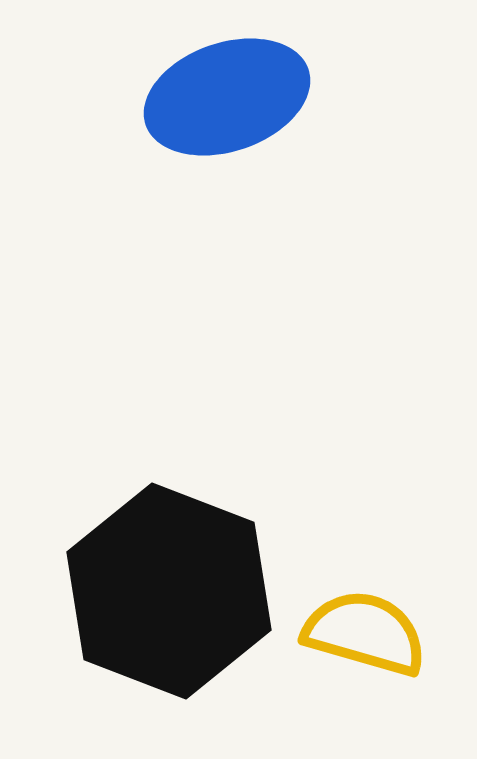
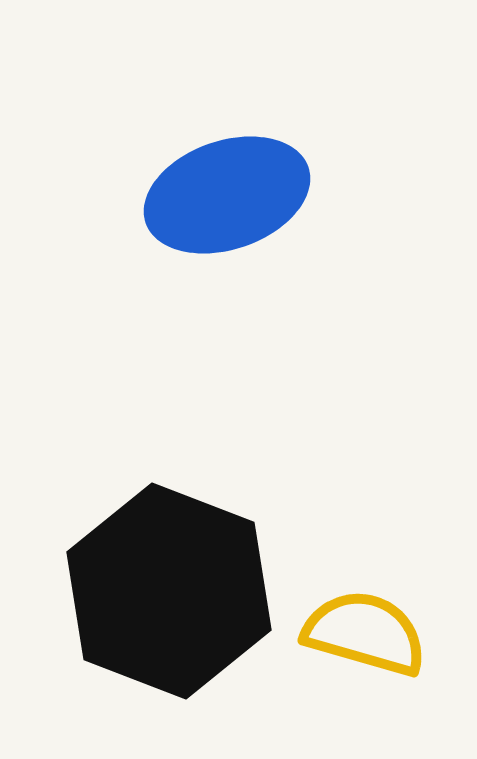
blue ellipse: moved 98 px down
